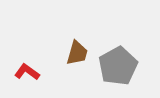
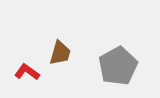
brown trapezoid: moved 17 px left
